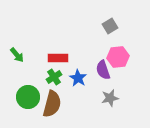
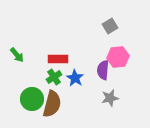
red rectangle: moved 1 px down
purple semicircle: rotated 24 degrees clockwise
blue star: moved 3 px left
green circle: moved 4 px right, 2 px down
